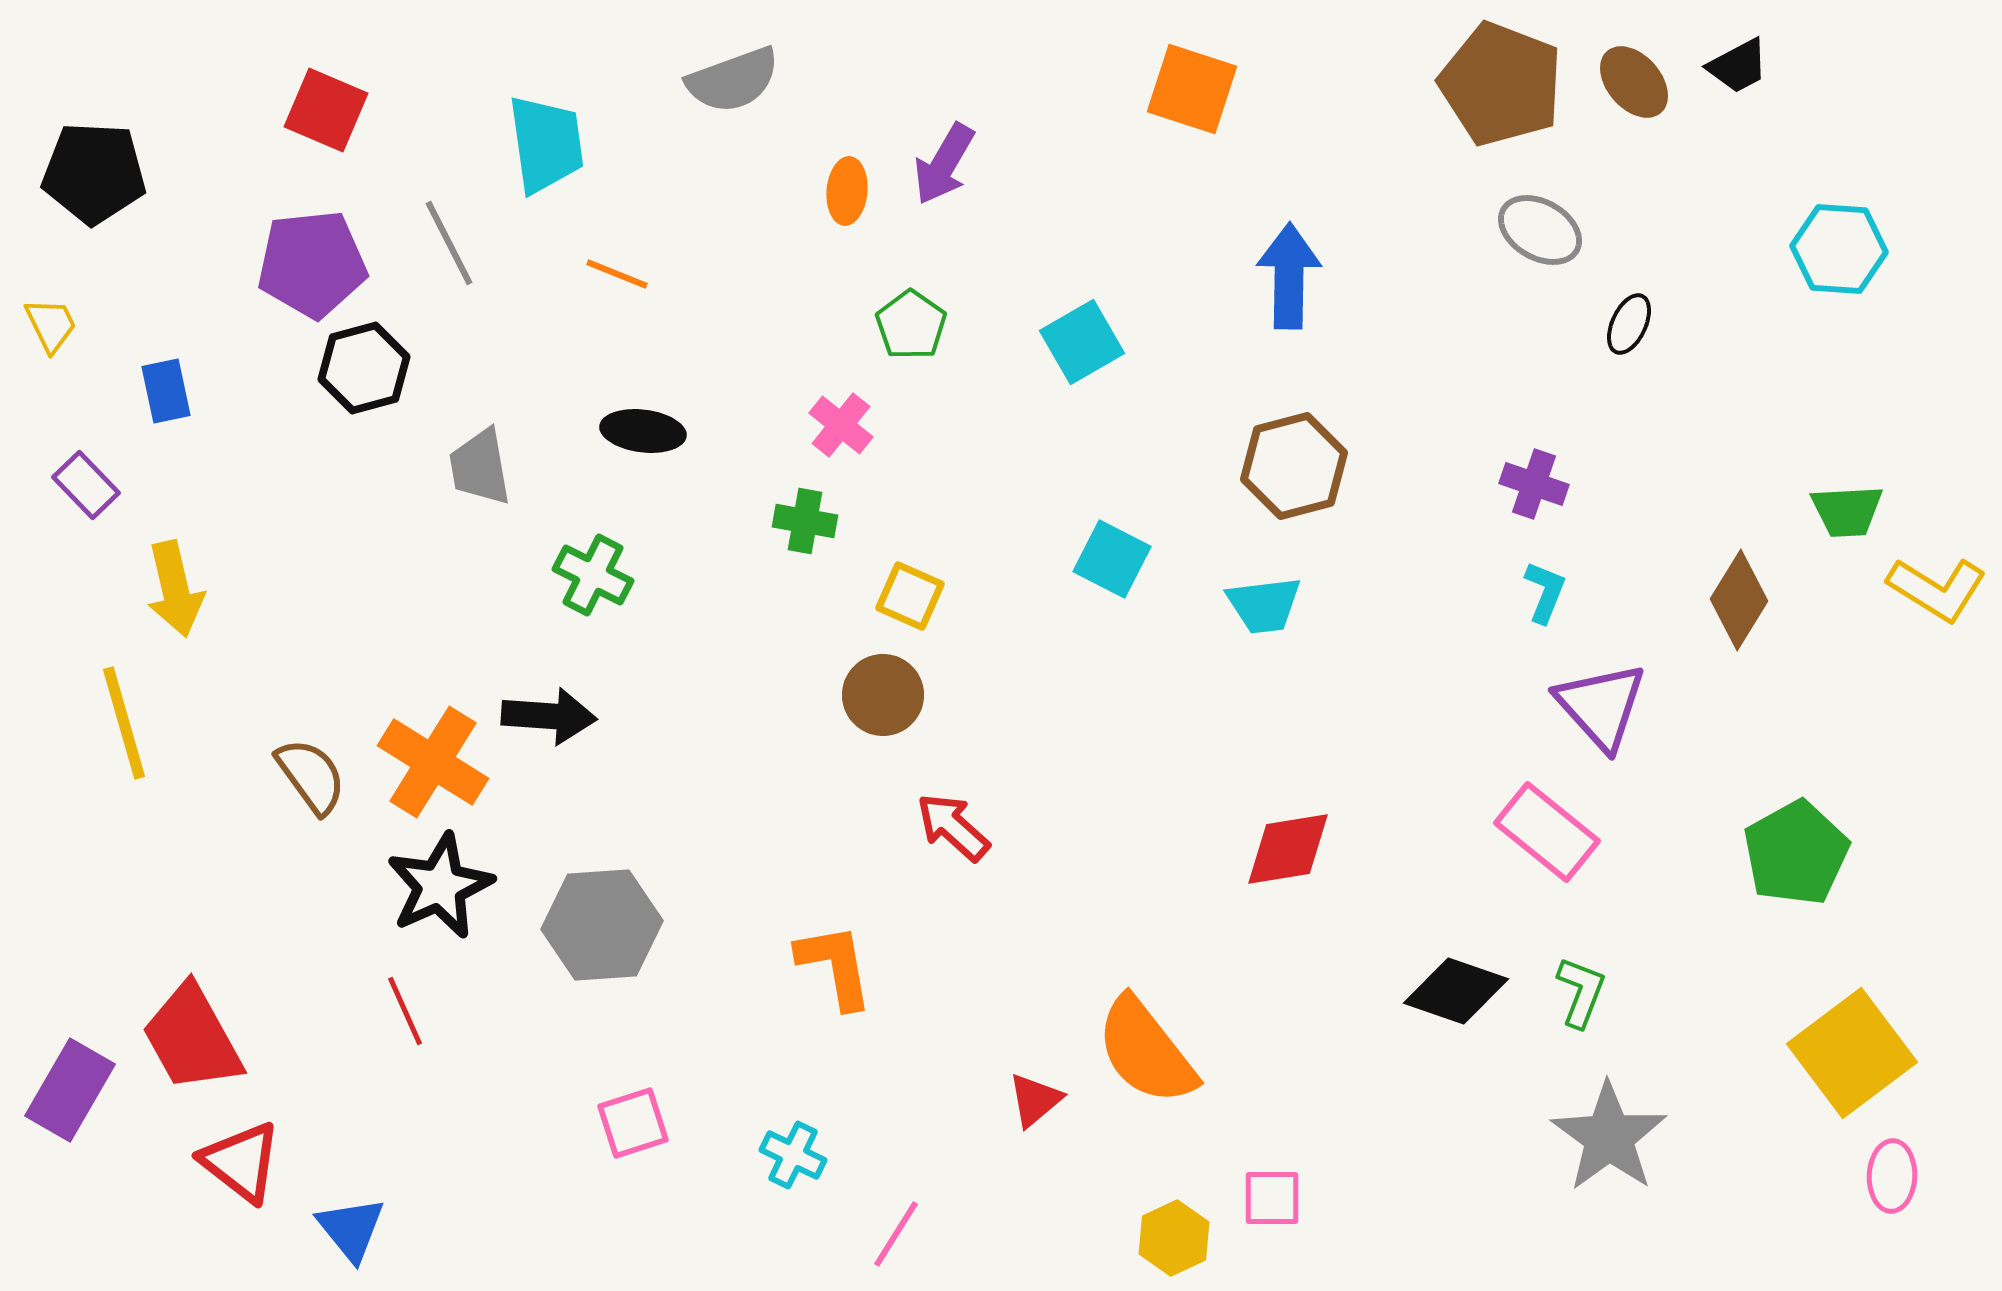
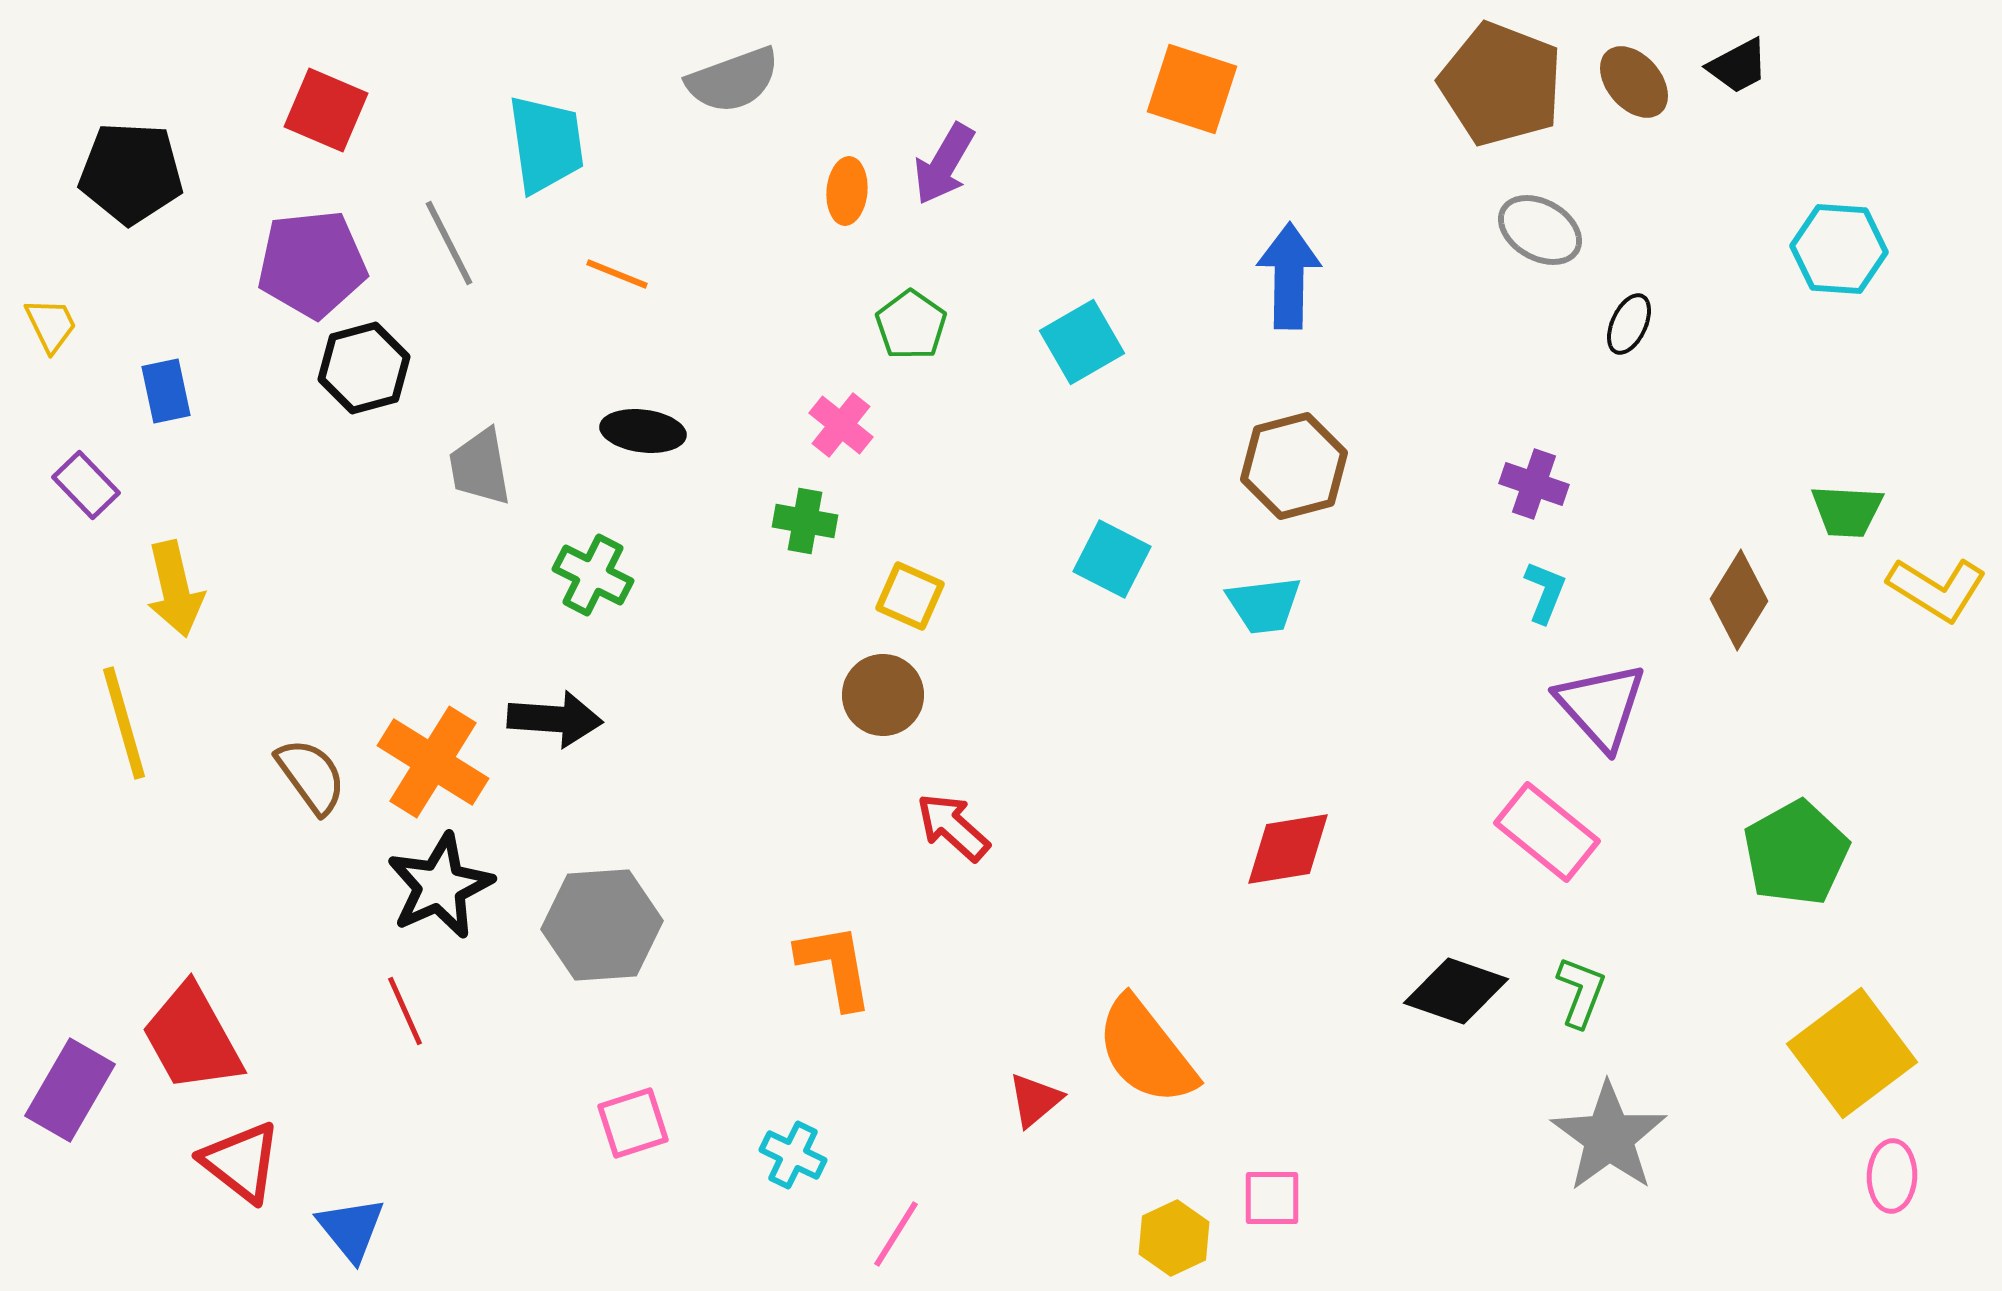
black pentagon at (94, 173): moved 37 px right
green trapezoid at (1847, 511): rotated 6 degrees clockwise
black arrow at (549, 716): moved 6 px right, 3 px down
